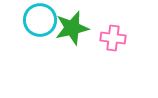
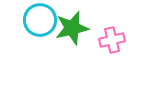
pink cross: moved 1 px left, 2 px down; rotated 20 degrees counterclockwise
